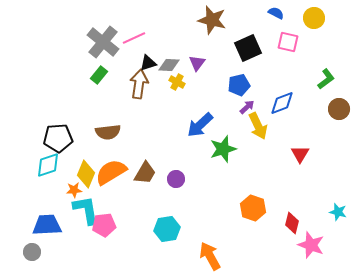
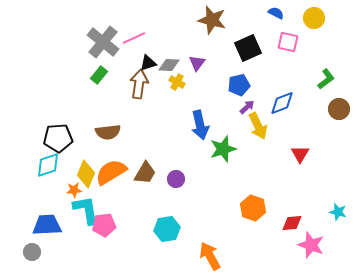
blue arrow: rotated 60 degrees counterclockwise
red diamond: rotated 70 degrees clockwise
